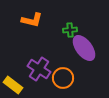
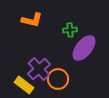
purple ellipse: rotated 76 degrees clockwise
purple cross: rotated 15 degrees clockwise
orange circle: moved 5 px left, 1 px down
yellow rectangle: moved 11 px right
